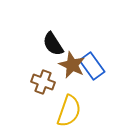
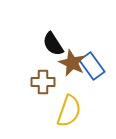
brown star: moved 2 px up
brown cross: rotated 20 degrees counterclockwise
